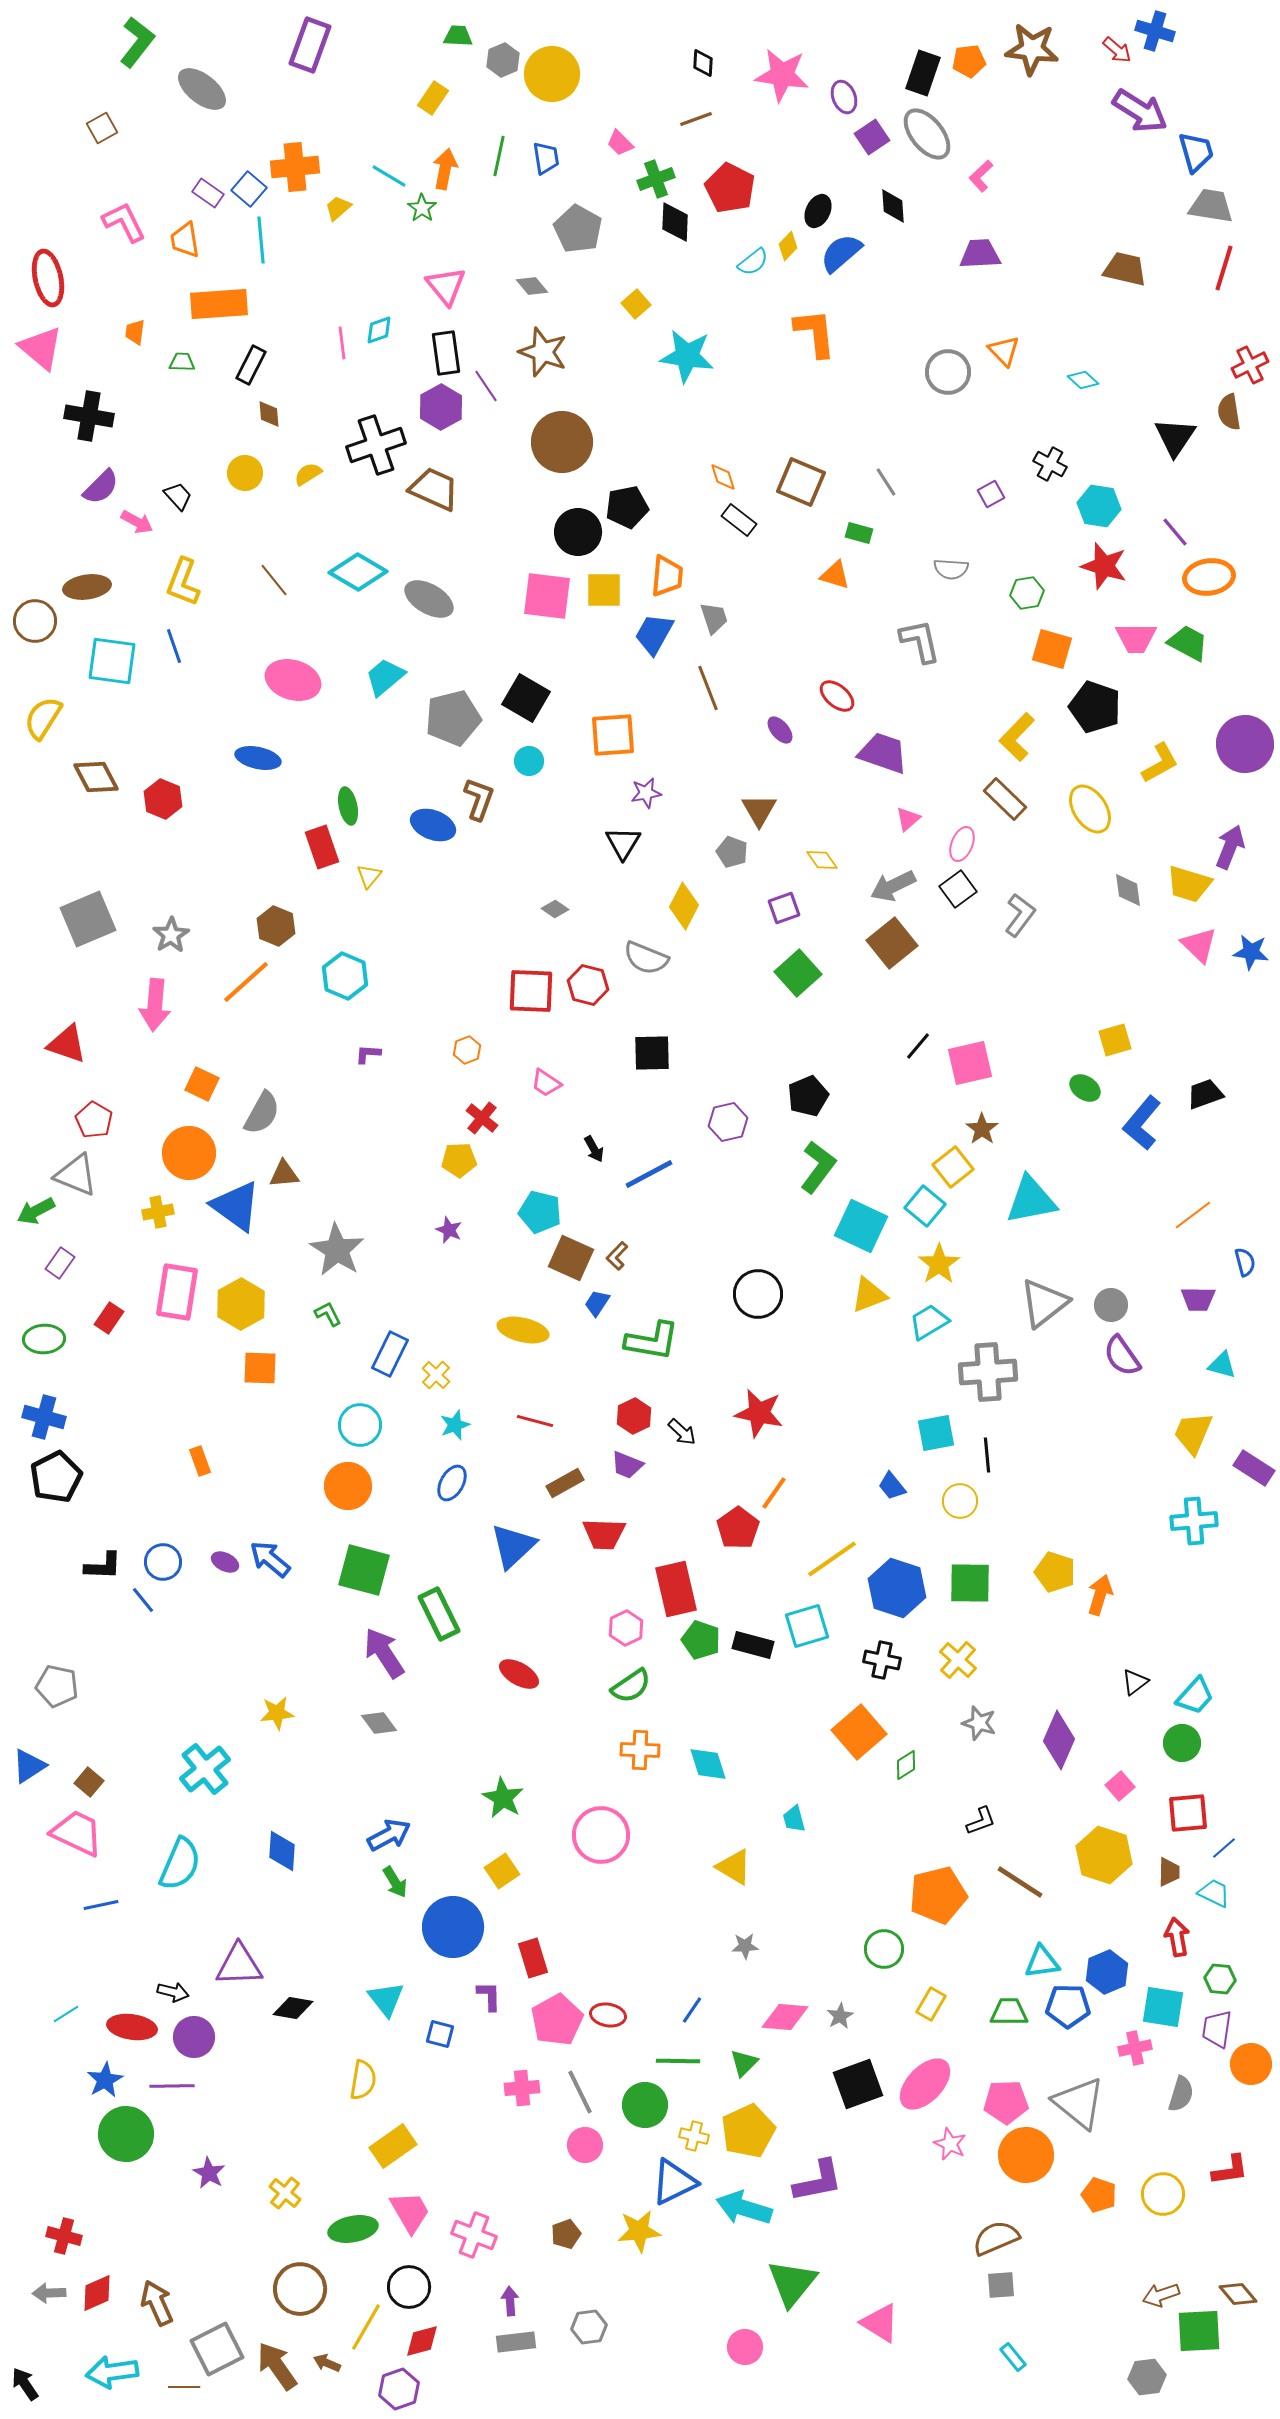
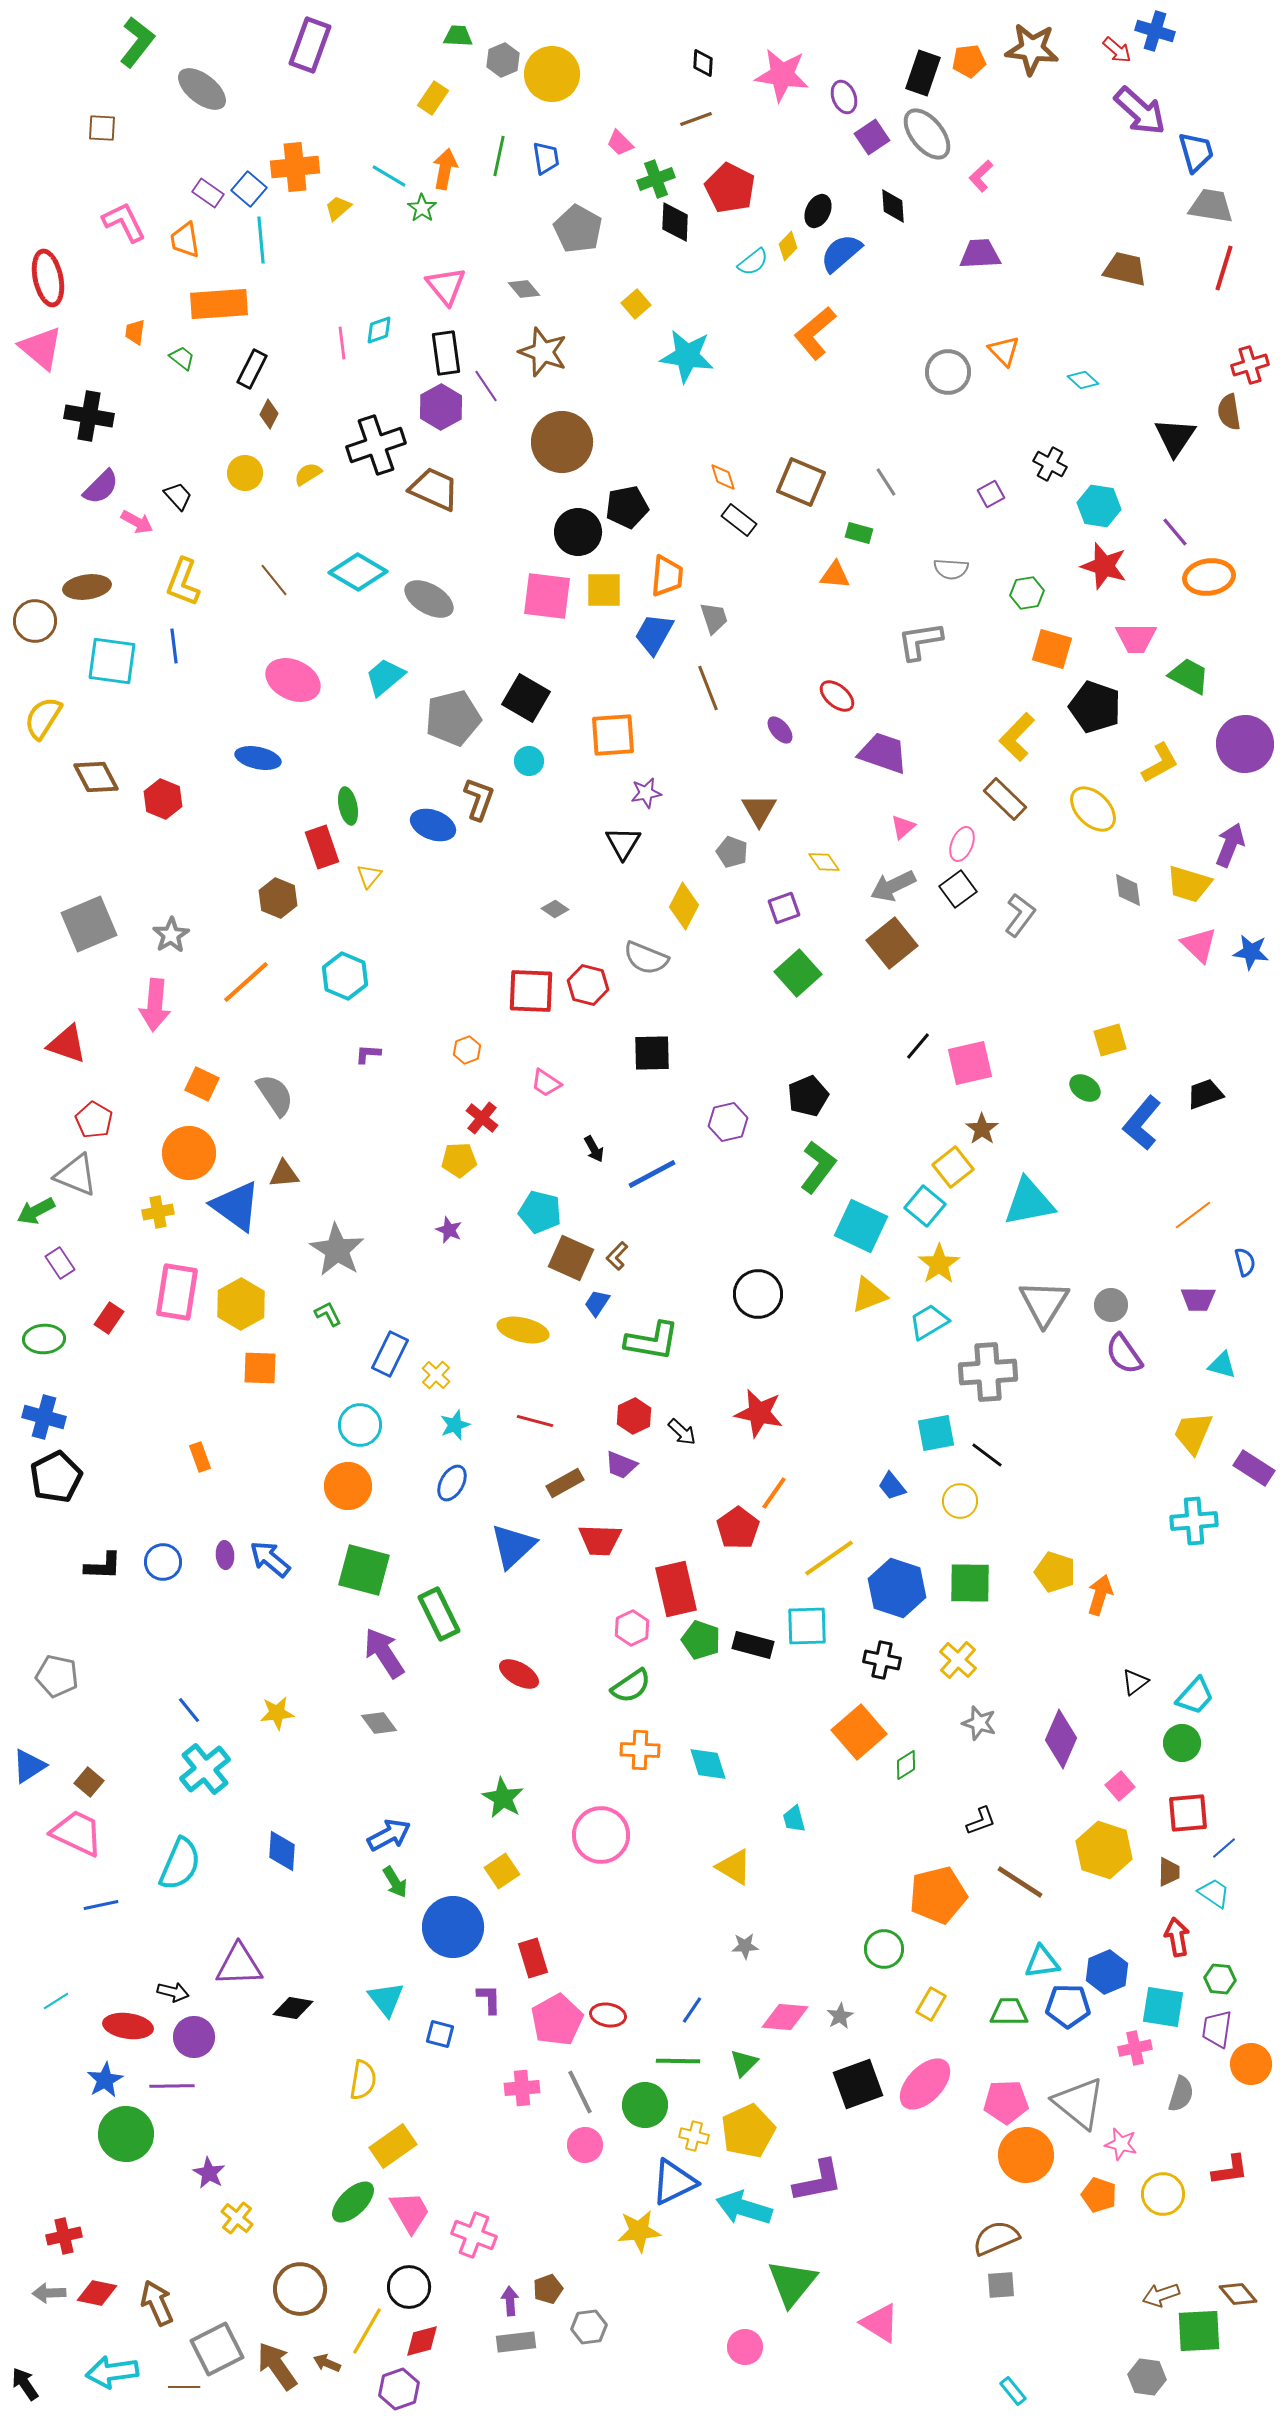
purple arrow at (1140, 111): rotated 10 degrees clockwise
brown square at (102, 128): rotated 32 degrees clockwise
gray diamond at (532, 286): moved 8 px left, 3 px down
orange L-shape at (815, 333): rotated 124 degrees counterclockwise
green trapezoid at (182, 362): moved 4 px up; rotated 36 degrees clockwise
black rectangle at (251, 365): moved 1 px right, 4 px down
red cross at (1250, 365): rotated 9 degrees clockwise
brown diamond at (269, 414): rotated 32 degrees clockwise
orange triangle at (835, 575): rotated 12 degrees counterclockwise
gray L-shape at (920, 641): rotated 87 degrees counterclockwise
green trapezoid at (1188, 643): moved 1 px right, 33 px down
blue line at (174, 646): rotated 12 degrees clockwise
pink ellipse at (293, 680): rotated 8 degrees clockwise
yellow ellipse at (1090, 809): moved 3 px right; rotated 12 degrees counterclockwise
pink triangle at (908, 819): moved 5 px left, 8 px down
purple arrow at (1230, 847): moved 2 px up
yellow diamond at (822, 860): moved 2 px right, 2 px down
gray square at (88, 919): moved 1 px right, 5 px down
brown hexagon at (276, 926): moved 2 px right, 28 px up
yellow square at (1115, 1040): moved 5 px left
gray semicircle at (262, 1113): moved 13 px right, 18 px up; rotated 63 degrees counterclockwise
blue line at (649, 1174): moved 3 px right
cyan triangle at (1031, 1200): moved 2 px left, 2 px down
purple rectangle at (60, 1263): rotated 68 degrees counterclockwise
gray triangle at (1044, 1303): rotated 20 degrees counterclockwise
purple semicircle at (1122, 1356): moved 2 px right, 2 px up
black line at (987, 1455): rotated 48 degrees counterclockwise
orange rectangle at (200, 1461): moved 4 px up
purple trapezoid at (627, 1465): moved 6 px left
red trapezoid at (604, 1534): moved 4 px left, 6 px down
yellow line at (832, 1559): moved 3 px left, 1 px up
purple ellipse at (225, 1562): moved 7 px up; rotated 60 degrees clockwise
blue line at (143, 1600): moved 46 px right, 110 px down
cyan square at (807, 1626): rotated 15 degrees clockwise
pink hexagon at (626, 1628): moved 6 px right
gray pentagon at (57, 1686): moved 10 px up
purple diamond at (1059, 1740): moved 2 px right, 1 px up
yellow hexagon at (1104, 1855): moved 5 px up
cyan trapezoid at (1214, 1893): rotated 8 degrees clockwise
purple L-shape at (489, 1996): moved 3 px down
cyan line at (66, 2014): moved 10 px left, 13 px up
red ellipse at (132, 2027): moved 4 px left, 1 px up
pink star at (950, 2144): moved 171 px right; rotated 12 degrees counterclockwise
yellow cross at (285, 2193): moved 48 px left, 25 px down
green ellipse at (353, 2229): moved 27 px up; rotated 33 degrees counterclockwise
brown pentagon at (566, 2234): moved 18 px left, 55 px down
red cross at (64, 2236): rotated 28 degrees counterclockwise
red diamond at (97, 2293): rotated 36 degrees clockwise
yellow line at (366, 2327): moved 1 px right, 4 px down
cyan rectangle at (1013, 2357): moved 34 px down
gray hexagon at (1147, 2377): rotated 15 degrees clockwise
